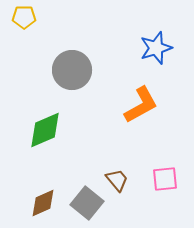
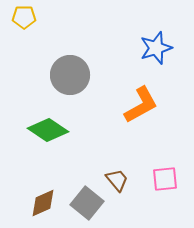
gray circle: moved 2 px left, 5 px down
green diamond: moved 3 px right; rotated 57 degrees clockwise
